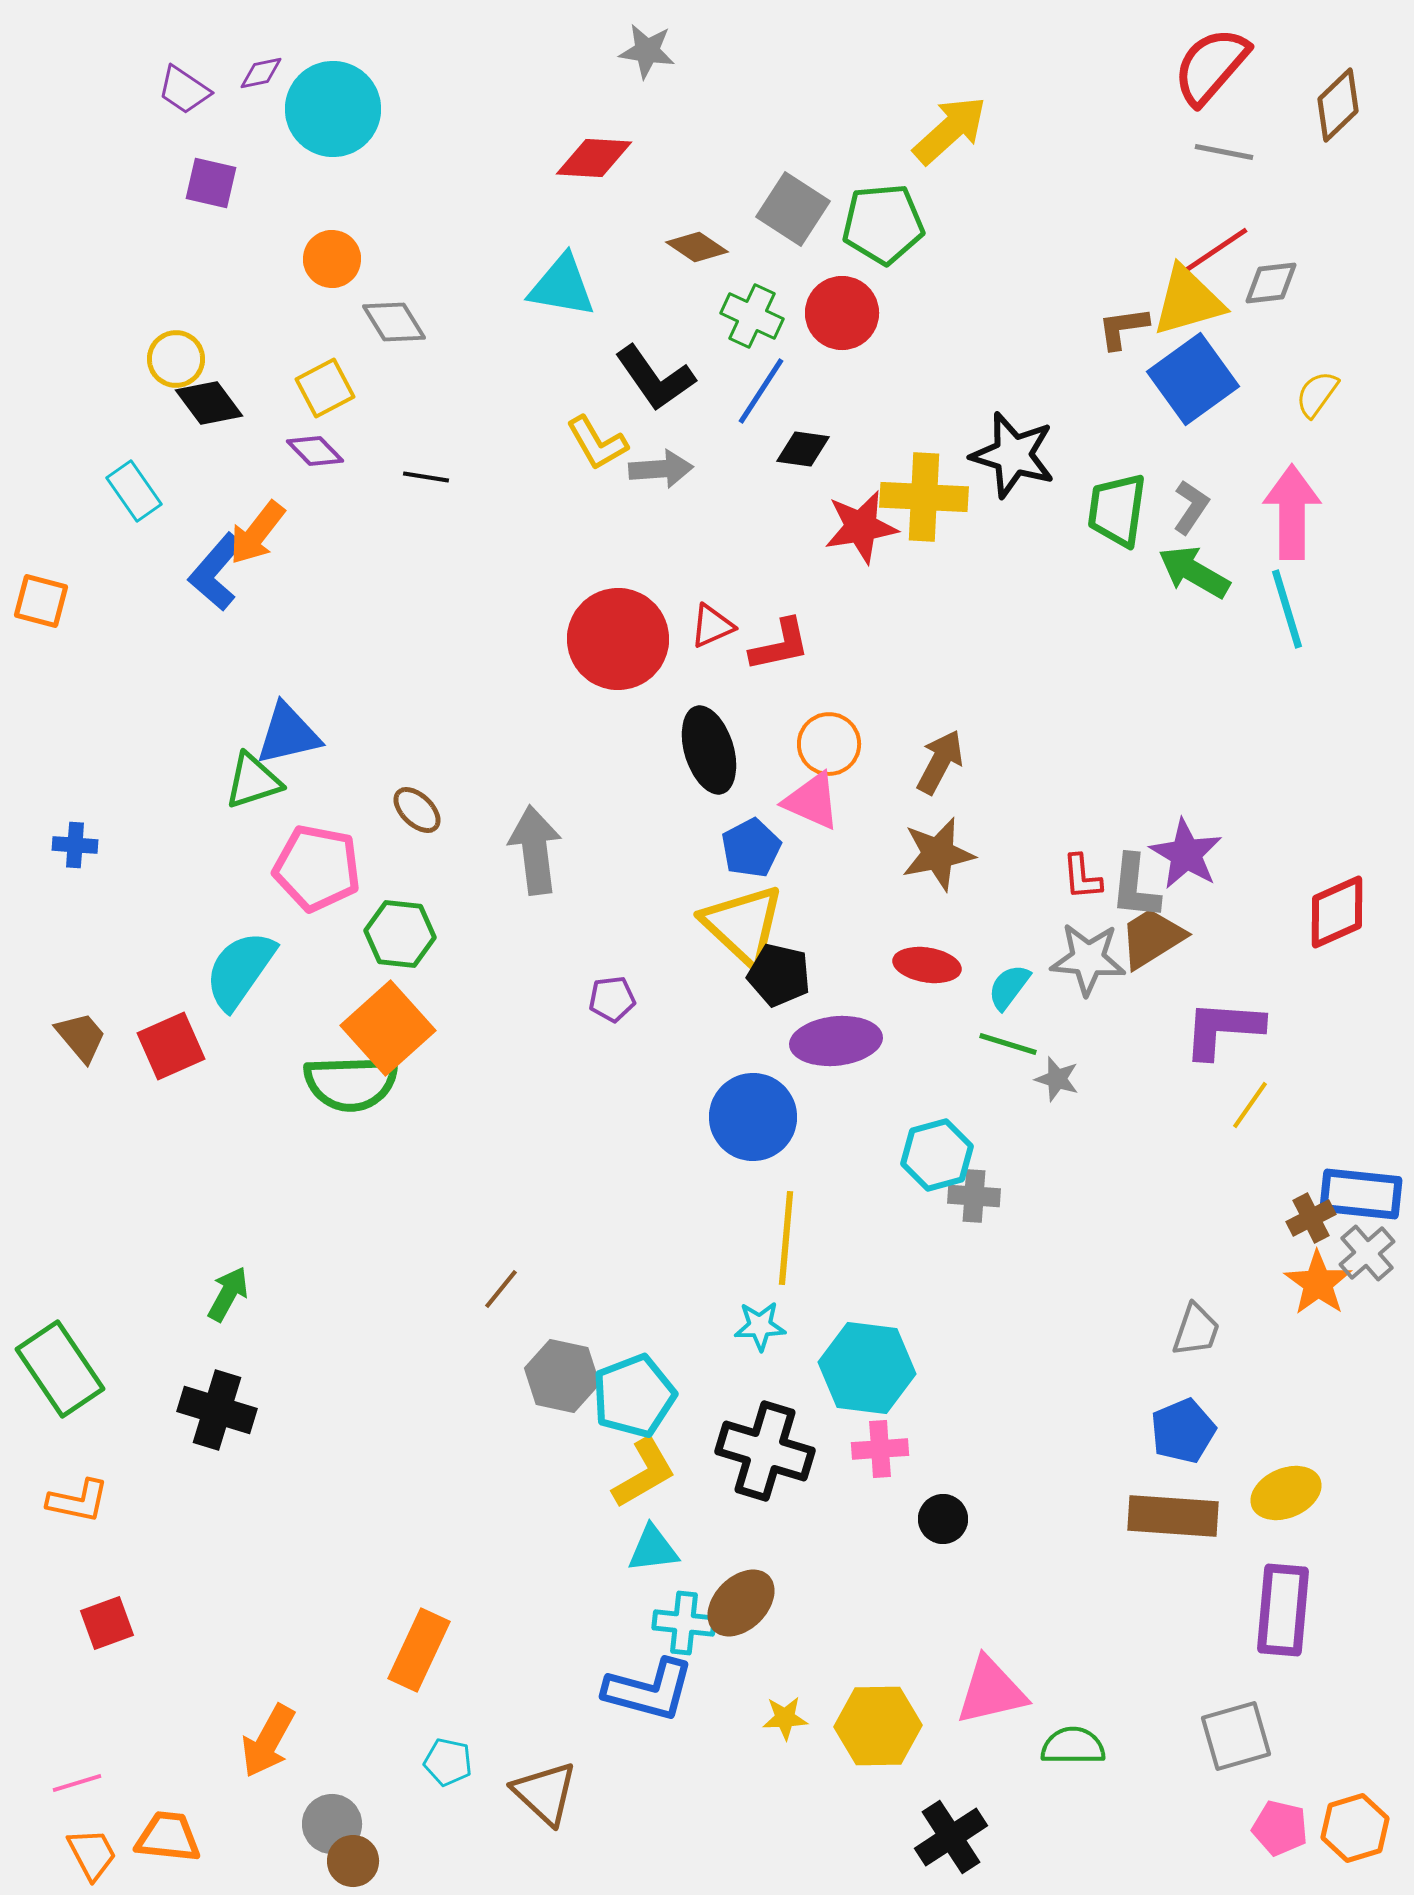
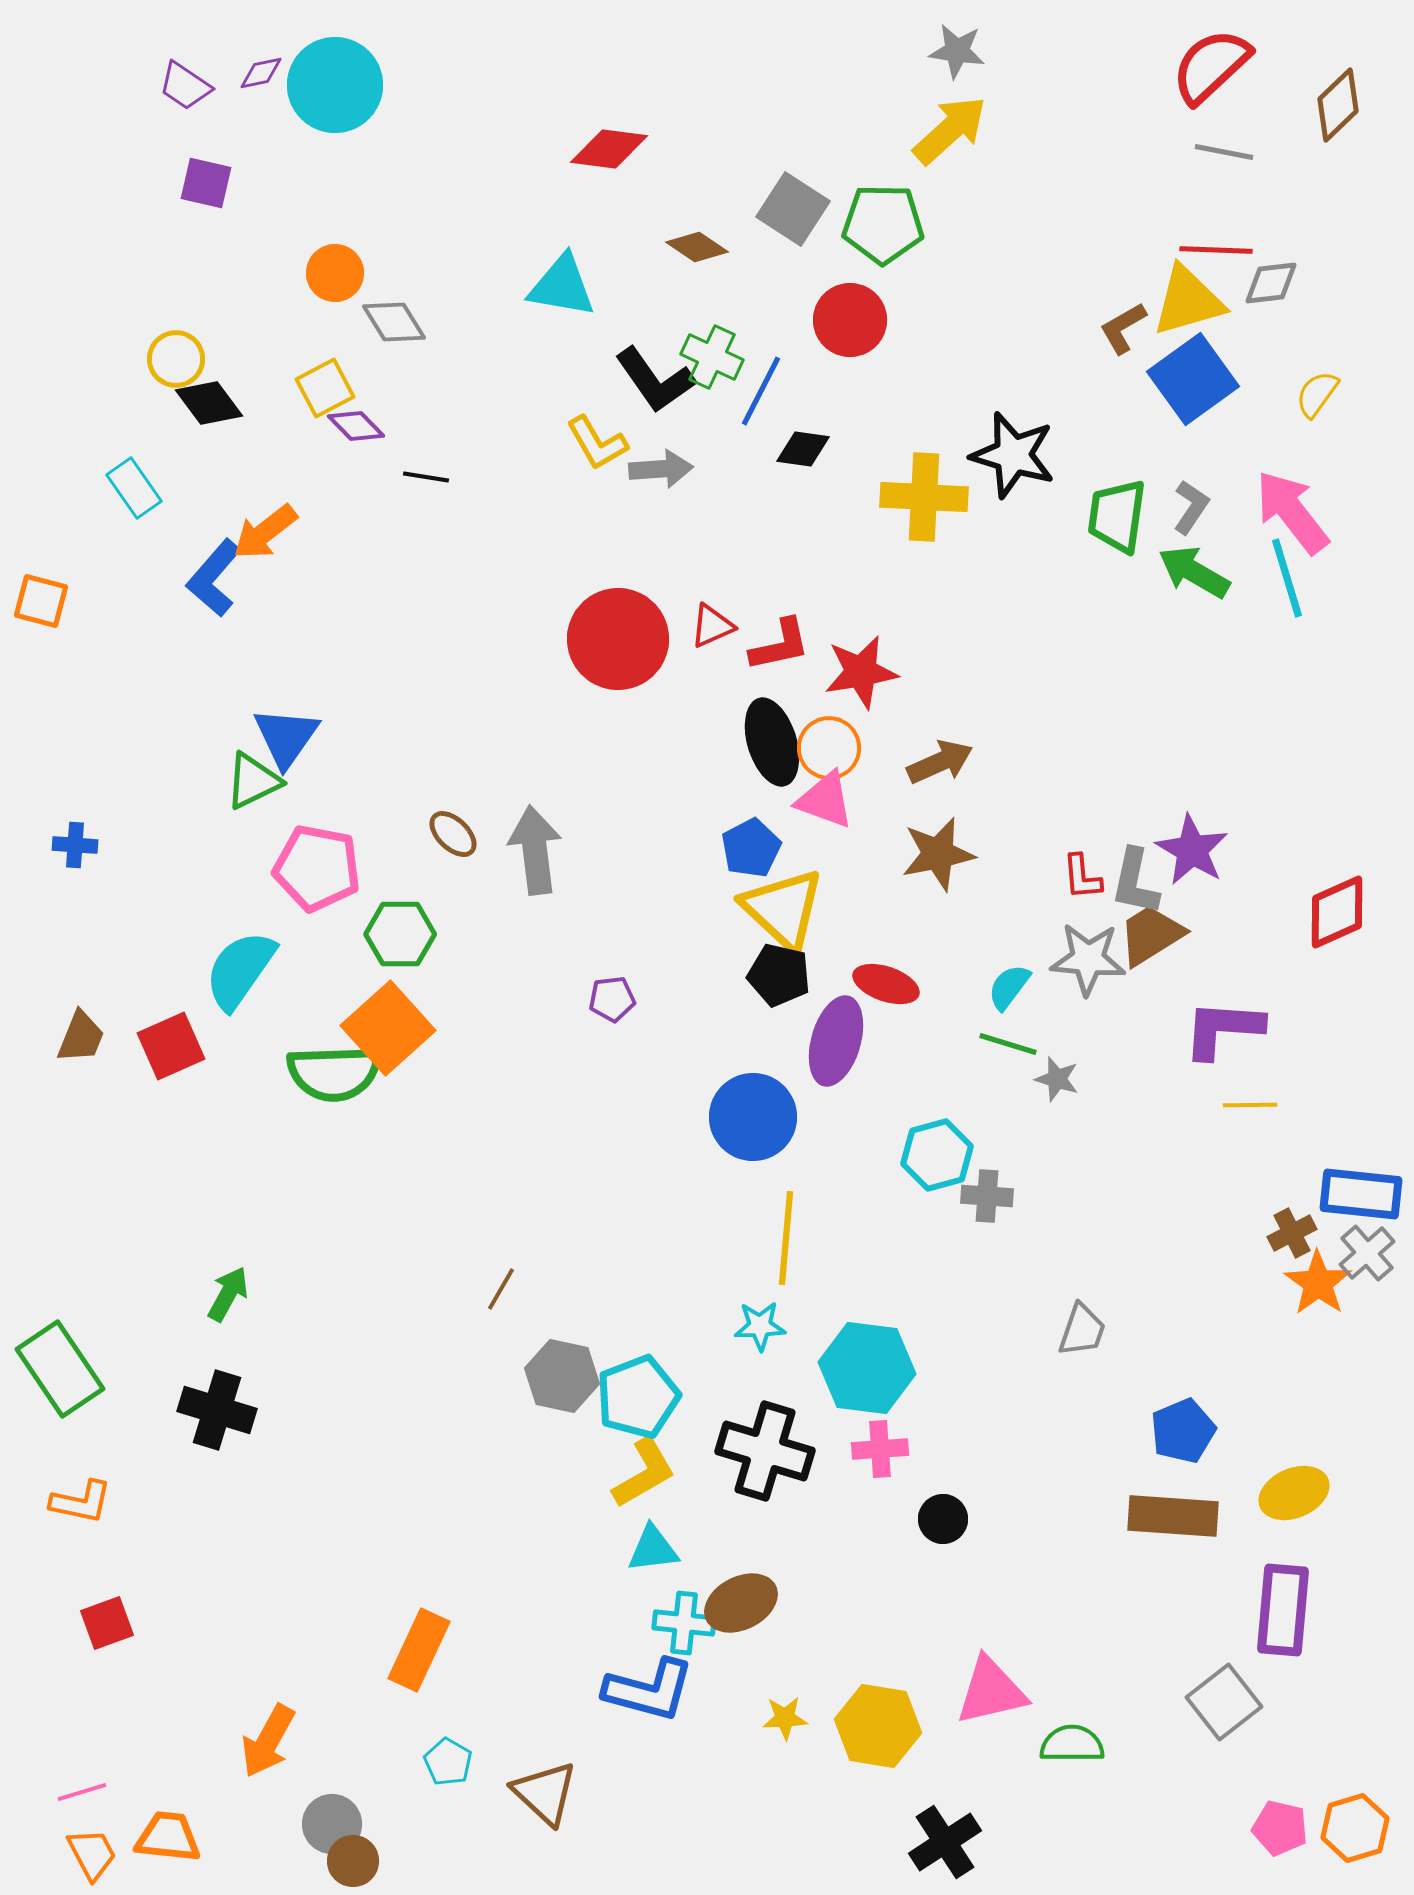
gray star at (647, 51): moved 310 px right
red semicircle at (1211, 66): rotated 6 degrees clockwise
purple trapezoid at (184, 90): moved 1 px right, 4 px up
cyan circle at (333, 109): moved 2 px right, 24 px up
red diamond at (594, 158): moved 15 px right, 9 px up; rotated 4 degrees clockwise
purple square at (211, 183): moved 5 px left
green pentagon at (883, 224): rotated 6 degrees clockwise
red line at (1216, 250): rotated 36 degrees clockwise
orange circle at (332, 259): moved 3 px right, 14 px down
red circle at (842, 313): moved 8 px right, 7 px down
green cross at (752, 316): moved 40 px left, 41 px down
brown L-shape at (1123, 328): rotated 22 degrees counterclockwise
black L-shape at (655, 378): moved 2 px down
blue line at (761, 391): rotated 6 degrees counterclockwise
purple diamond at (315, 451): moved 41 px right, 25 px up
cyan rectangle at (134, 491): moved 3 px up
green trapezoid at (1117, 510): moved 6 px down
pink arrow at (1292, 512): rotated 38 degrees counterclockwise
red star at (861, 527): moved 145 px down
orange arrow at (257, 533): moved 8 px right, 1 px up; rotated 14 degrees clockwise
blue L-shape at (216, 572): moved 2 px left, 6 px down
cyan line at (1287, 609): moved 31 px up
blue triangle at (288, 734): moved 2 px left, 3 px down; rotated 42 degrees counterclockwise
orange circle at (829, 744): moved 4 px down
black ellipse at (709, 750): moved 63 px right, 8 px up
brown arrow at (940, 762): rotated 38 degrees clockwise
green triangle at (253, 781): rotated 8 degrees counterclockwise
pink triangle at (812, 801): moved 13 px right, 1 px up; rotated 4 degrees counterclockwise
brown ellipse at (417, 810): moved 36 px right, 24 px down
purple star at (1186, 854): moved 6 px right, 4 px up
gray L-shape at (1135, 887): moved 5 px up; rotated 6 degrees clockwise
yellow triangle at (743, 925): moved 40 px right, 16 px up
green hexagon at (400, 934): rotated 6 degrees counterclockwise
brown trapezoid at (1152, 938): moved 1 px left, 3 px up
red ellipse at (927, 965): moved 41 px left, 19 px down; rotated 10 degrees clockwise
brown trapezoid at (81, 1037): rotated 62 degrees clockwise
purple ellipse at (836, 1041): rotated 68 degrees counterclockwise
green semicircle at (351, 1083): moved 17 px left, 10 px up
yellow line at (1250, 1105): rotated 54 degrees clockwise
gray cross at (974, 1196): moved 13 px right
brown cross at (1311, 1218): moved 19 px left, 15 px down
brown line at (501, 1289): rotated 9 degrees counterclockwise
gray trapezoid at (1196, 1330): moved 114 px left
cyan pentagon at (634, 1396): moved 4 px right, 1 px down
yellow ellipse at (1286, 1493): moved 8 px right
orange L-shape at (78, 1501): moved 3 px right, 1 px down
brown ellipse at (741, 1603): rotated 18 degrees clockwise
yellow hexagon at (878, 1726): rotated 10 degrees clockwise
gray square at (1236, 1736): moved 12 px left, 34 px up; rotated 22 degrees counterclockwise
green semicircle at (1073, 1746): moved 1 px left, 2 px up
cyan pentagon at (448, 1762): rotated 18 degrees clockwise
pink line at (77, 1783): moved 5 px right, 9 px down
black cross at (951, 1837): moved 6 px left, 5 px down
